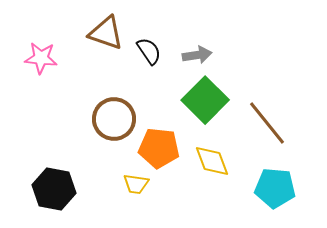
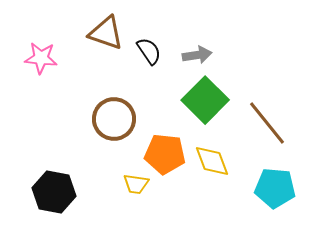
orange pentagon: moved 6 px right, 6 px down
black hexagon: moved 3 px down
